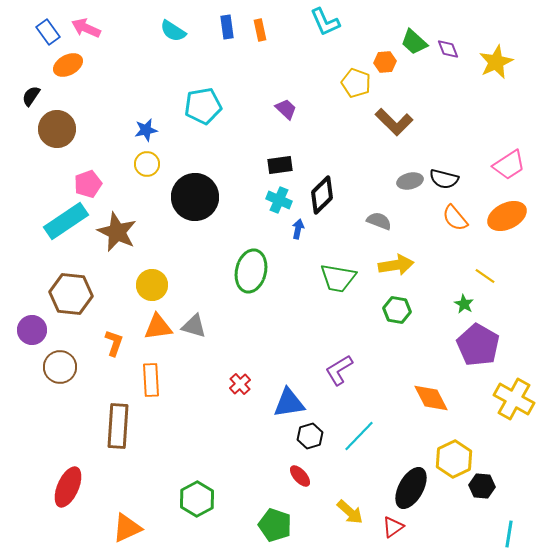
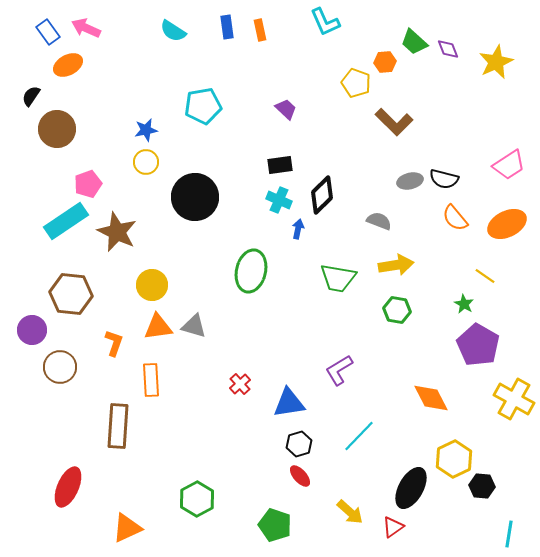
yellow circle at (147, 164): moved 1 px left, 2 px up
orange ellipse at (507, 216): moved 8 px down
black hexagon at (310, 436): moved 11 px left, 8 px down
